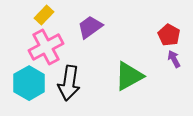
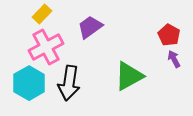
yellow rectangle: moved 2 px left, 1 px up
